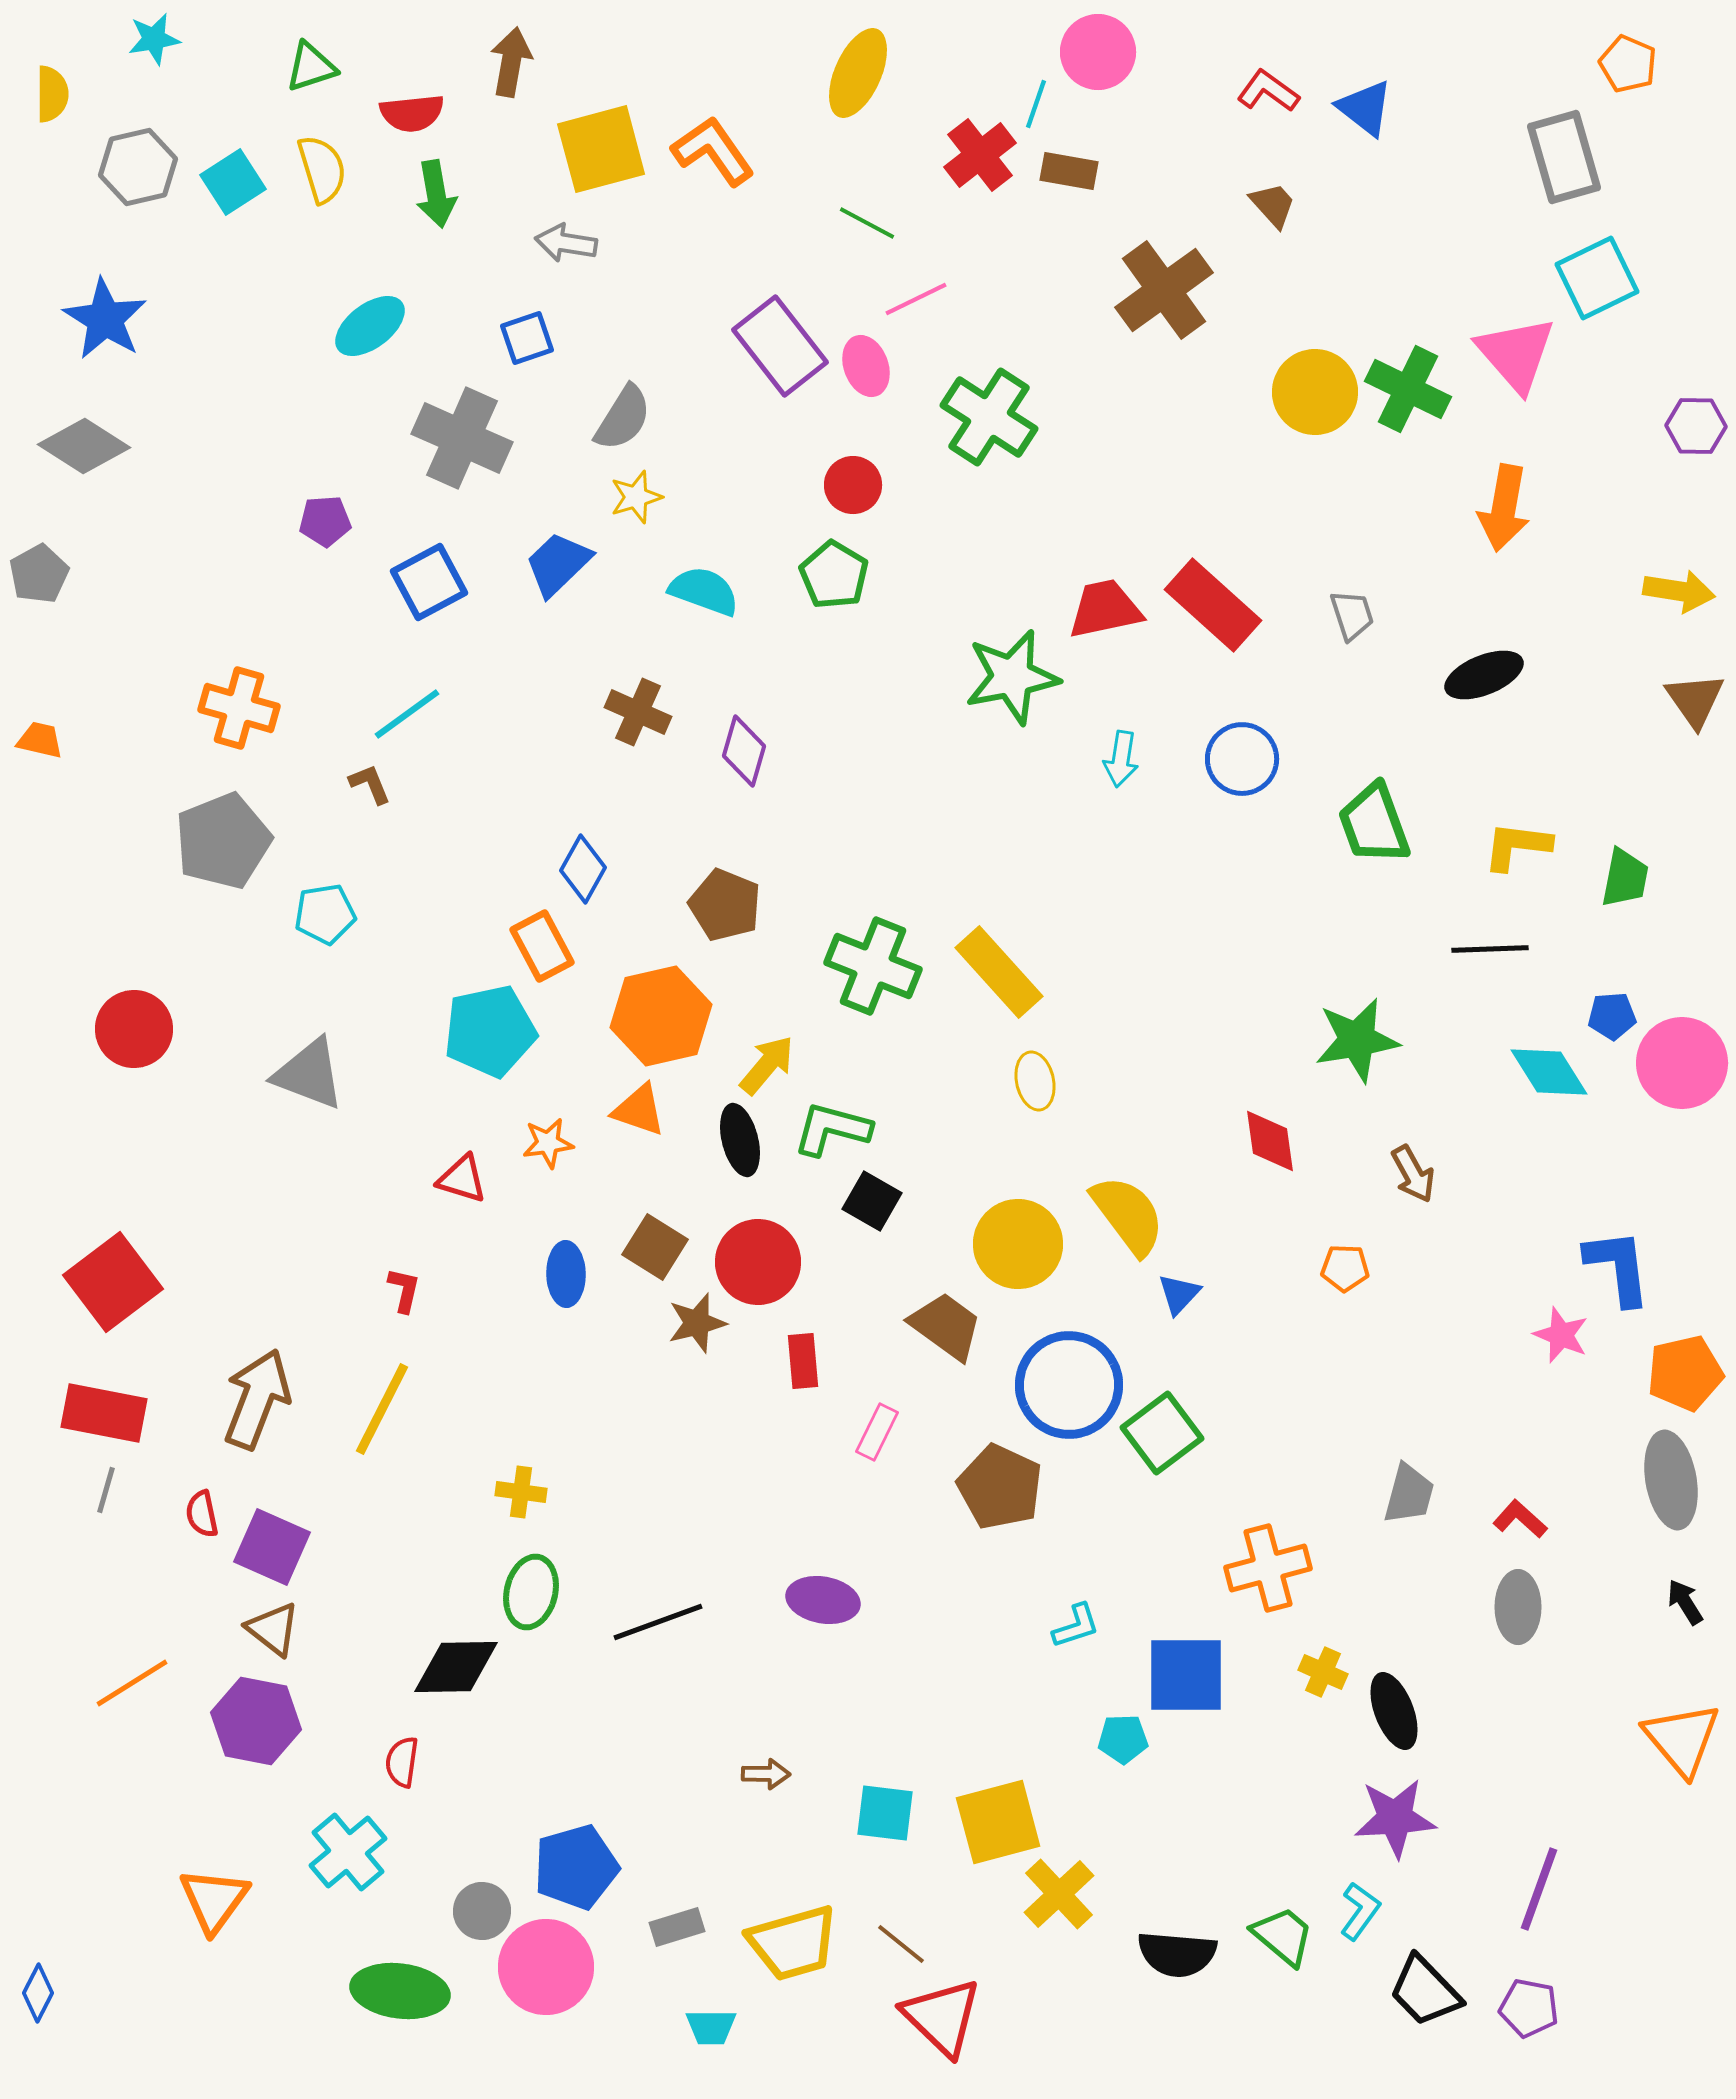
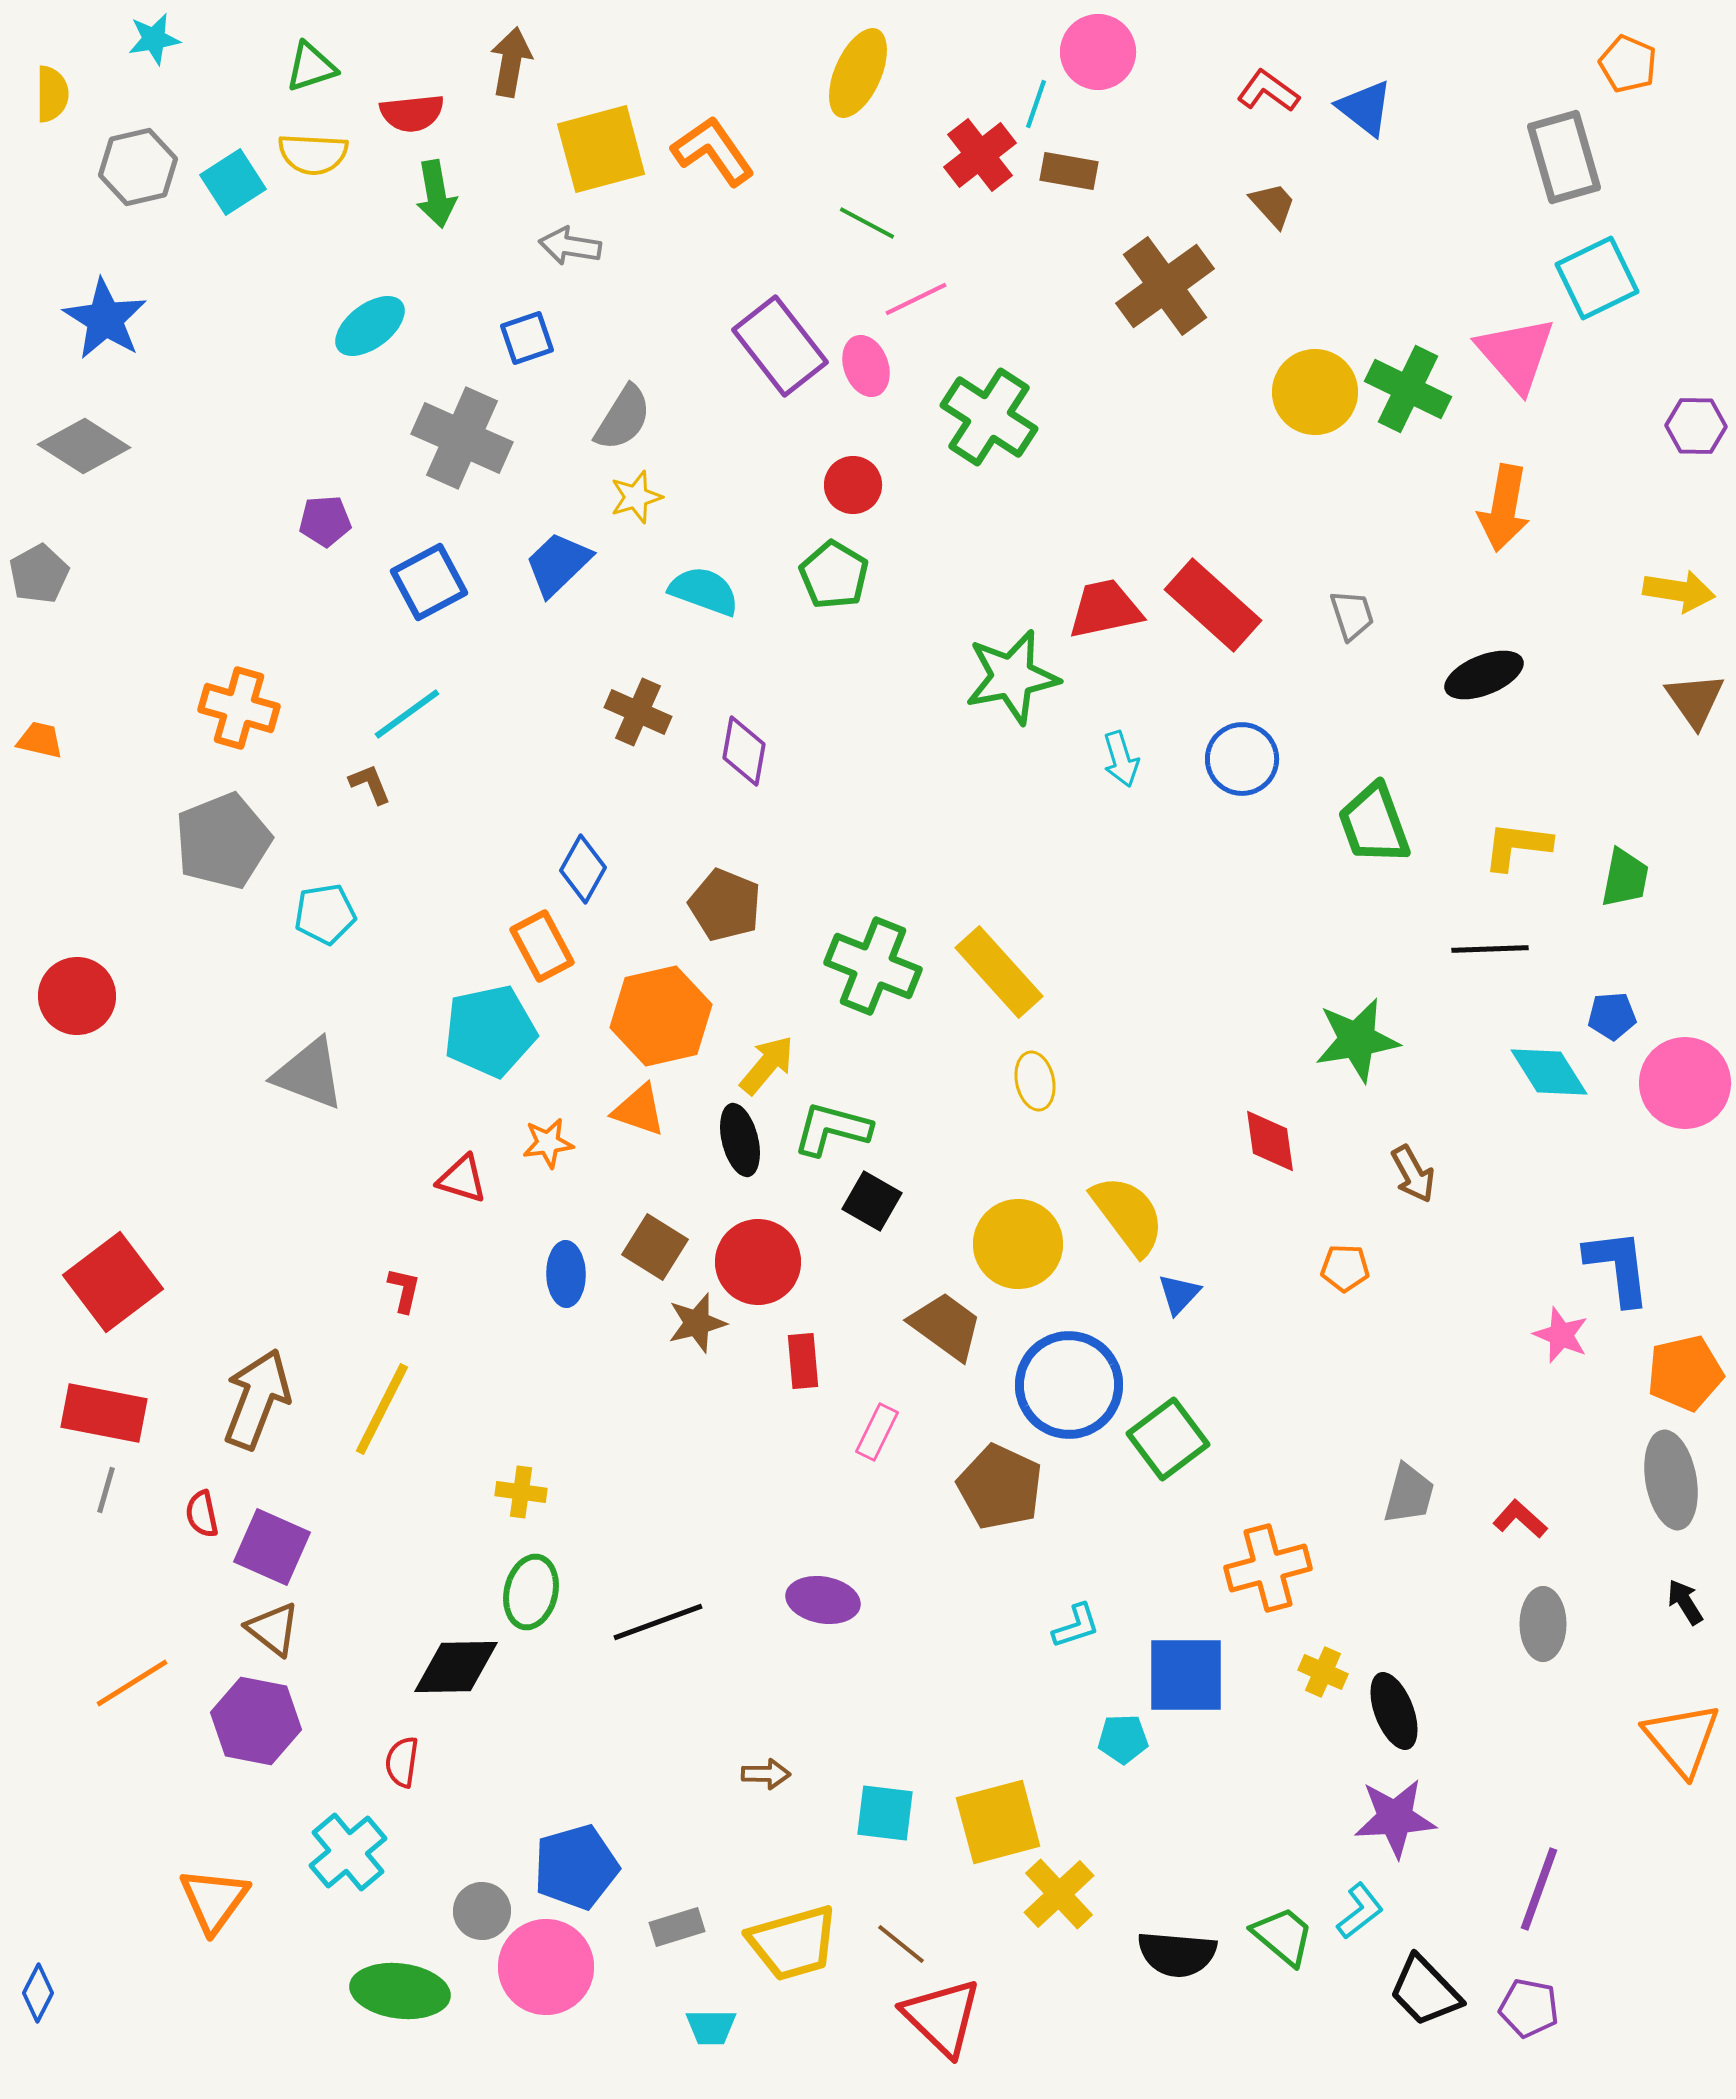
yellow semicircle at (322, 169): moved 9 px left, 15 px up; rotated 110 degrees clockwise
gray arrow at (566, 243): moved 4 px right, 3 px down
brown cross at (1164, 290): moved 1 px right, 4 px up
purple diamond at (744, 751): rotated 6 degrees counterclockwise
cyan arrow at (1121, 759): rotated 26 degrees counterclockwise
red circle at (134, 1029): moved 57 px left, 33 px up
pink circle at (1682, 1063): moved 3 px right, 20 px down
green square at (1162, 1433): moved 6 px right, 6 px down
gray ellipse at (1518, 1607): moved 25 px right, 17 px down
cyan L-shape at (1360, 1911): rotated 16 degrees clockwise
